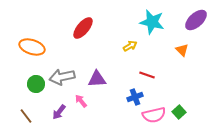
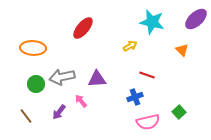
purple ellipse: moved 1 px up
orange ellipse: moved 1 px right, 1 px down; rotated 15 degrees counterclockwise
pink semicircle: moved 6 px left, 7 px down
